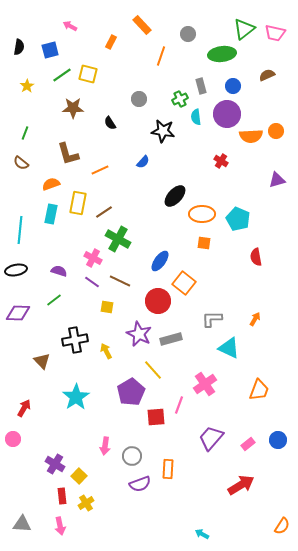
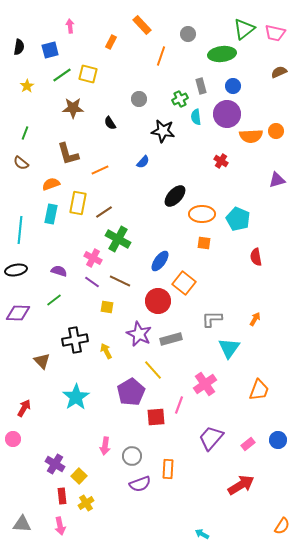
pink arrow at (70, 26): rotated 56 degrees clockwise
brown semicircle at (267, 75): moved 12 px right, 3 px up
cyan triangle at (229, 348): rotated 40 degrees clockwise
